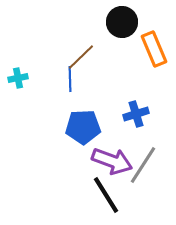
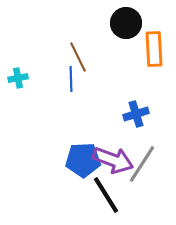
black circle: moved 4 px right, 1 px down
orange rectangle: rotated 20 degrees clockwise
brown line: moved 3 px left; rotated 72 degrees counterclockwise
blue line: moved 1 px right
blue pentagon: moved 33 px down
purple arrow: moved 1 px right, 1 px up
gray line: moved 1 px left, 1 px up
